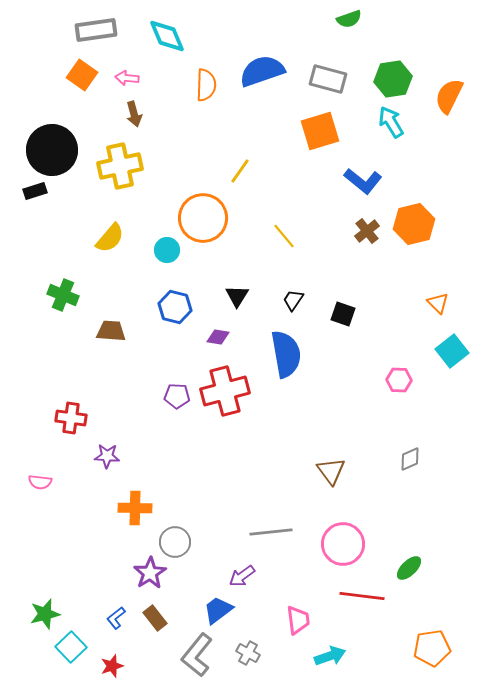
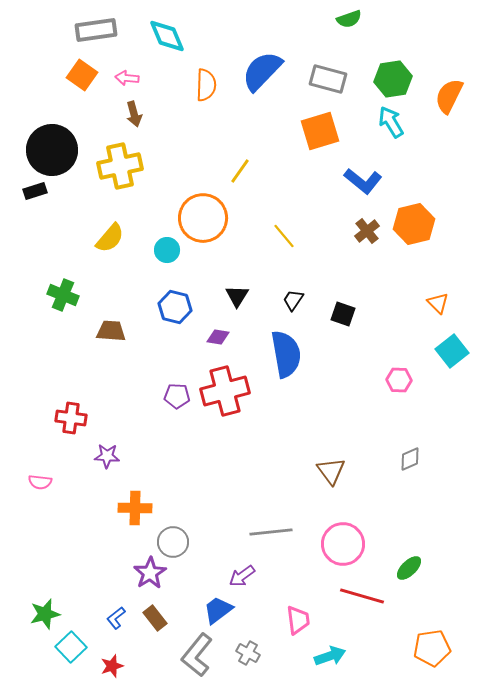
blue semicircle at (262, 71): rotated 27 degrees counterclockwise
gray circle at (175, 542): moved 2 px left
red line at (362, 596): rotated 9 degrees clockwise
